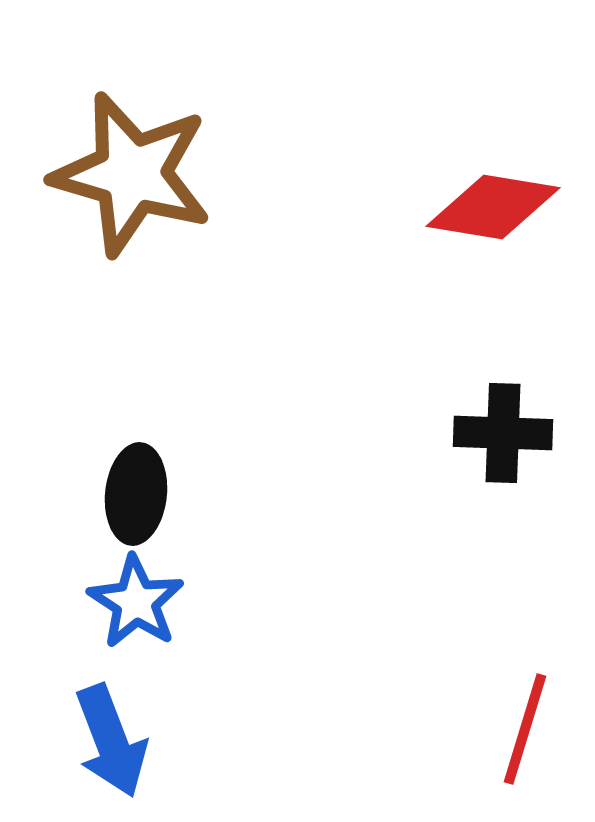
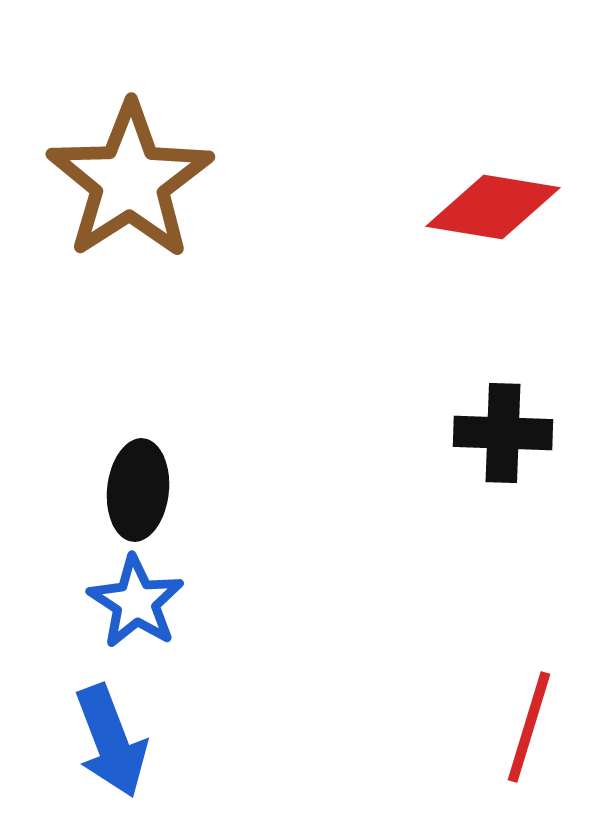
brown star: moved 2 px left, 7 px down; rotated 23 degrees clockwise
black ellipse: moved 2 px right, 4 px up
red line: moved 4 px right, 2 px up
